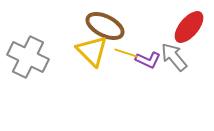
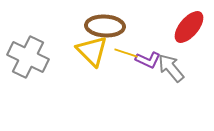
brown ellipse: rotated 24 degrees counterclockwise
gray arrow: moved 3 px left, 11 px down
